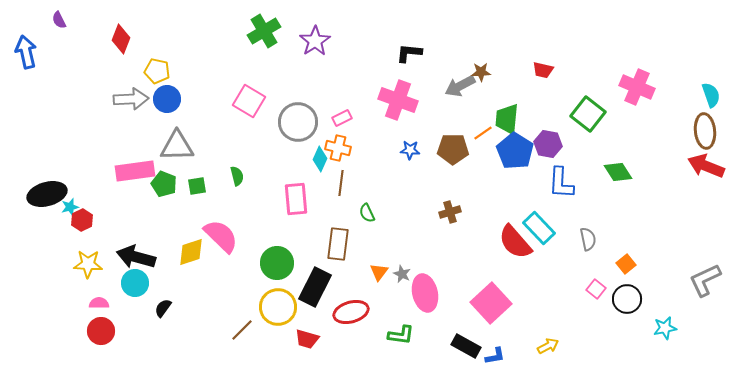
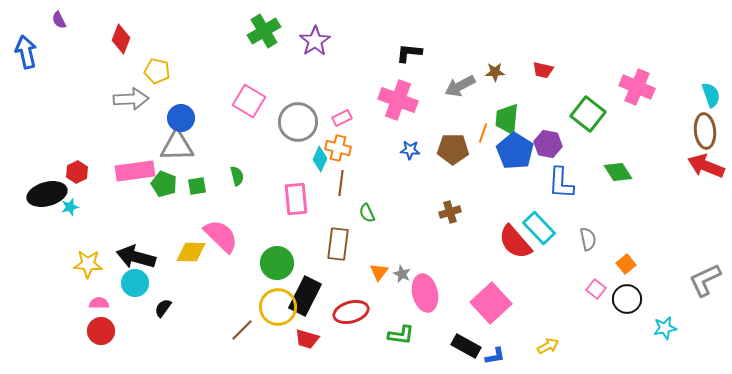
brown star at (481, 72): moved 14 px right
blue circle at (167, 99): moved 14 px right, 19 px down
orange line at (483, 133): rotated 36 degrees counterclockwise
red hexagon at (82, 220): moved 5 px left, 48 px up
yellow diamond at (191, 252): rotated 20 degrees clockwise
black rectangle at (315, 287): moved 10 px left, 9 px down
